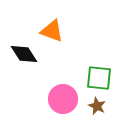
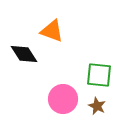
green square: moved 3 px up
